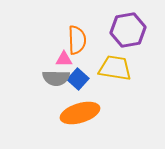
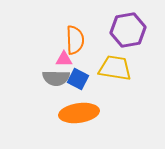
orange semicircle: moved 2 px left
blue square: rotated 15 degrees counterclockwise
orange ellipse: moved 1 px left; rotated 9 degrees clockwise
